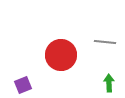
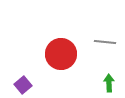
red circle: moved 1 px up
purple square: rotated 18 degrees counterclockwise
